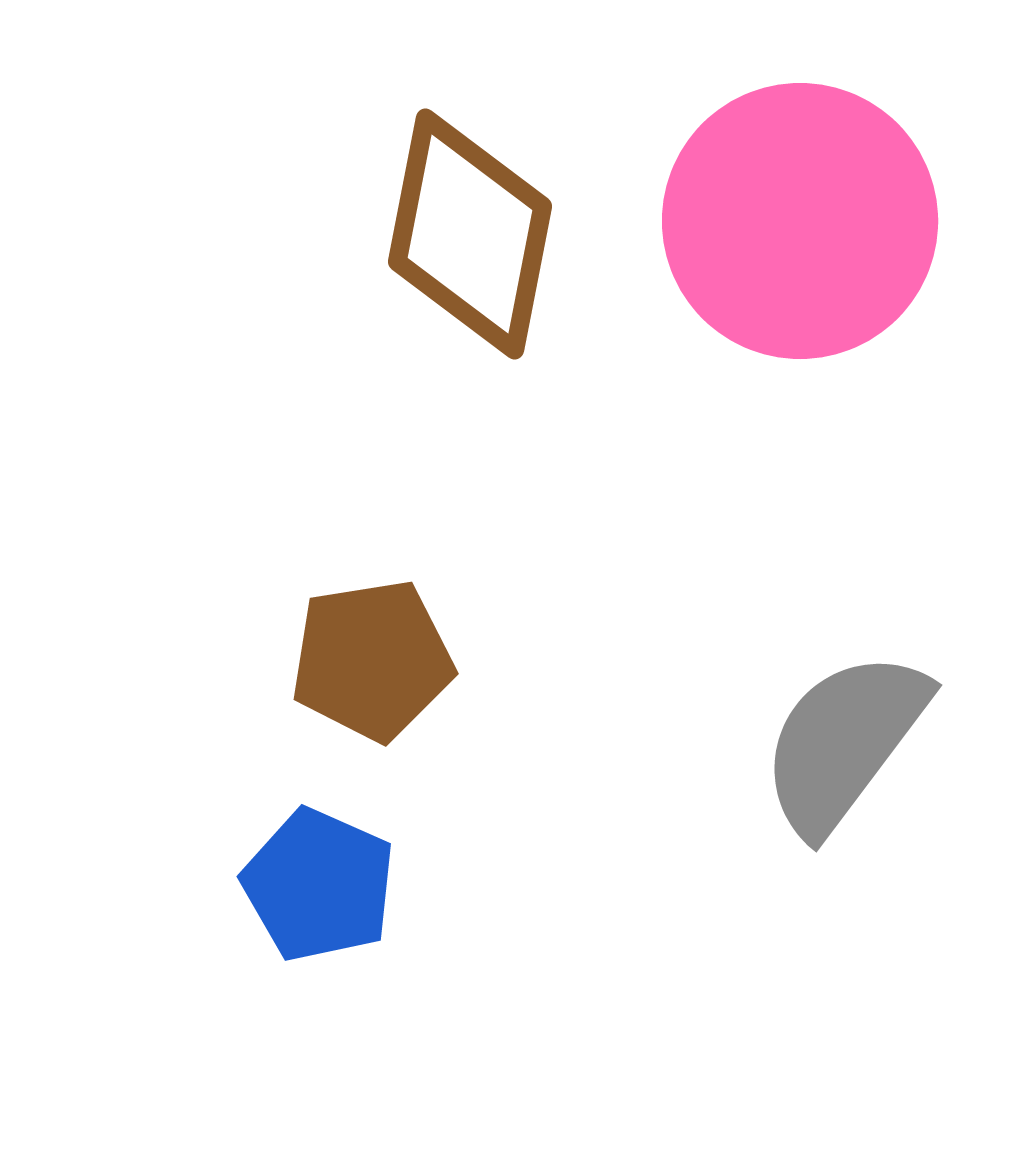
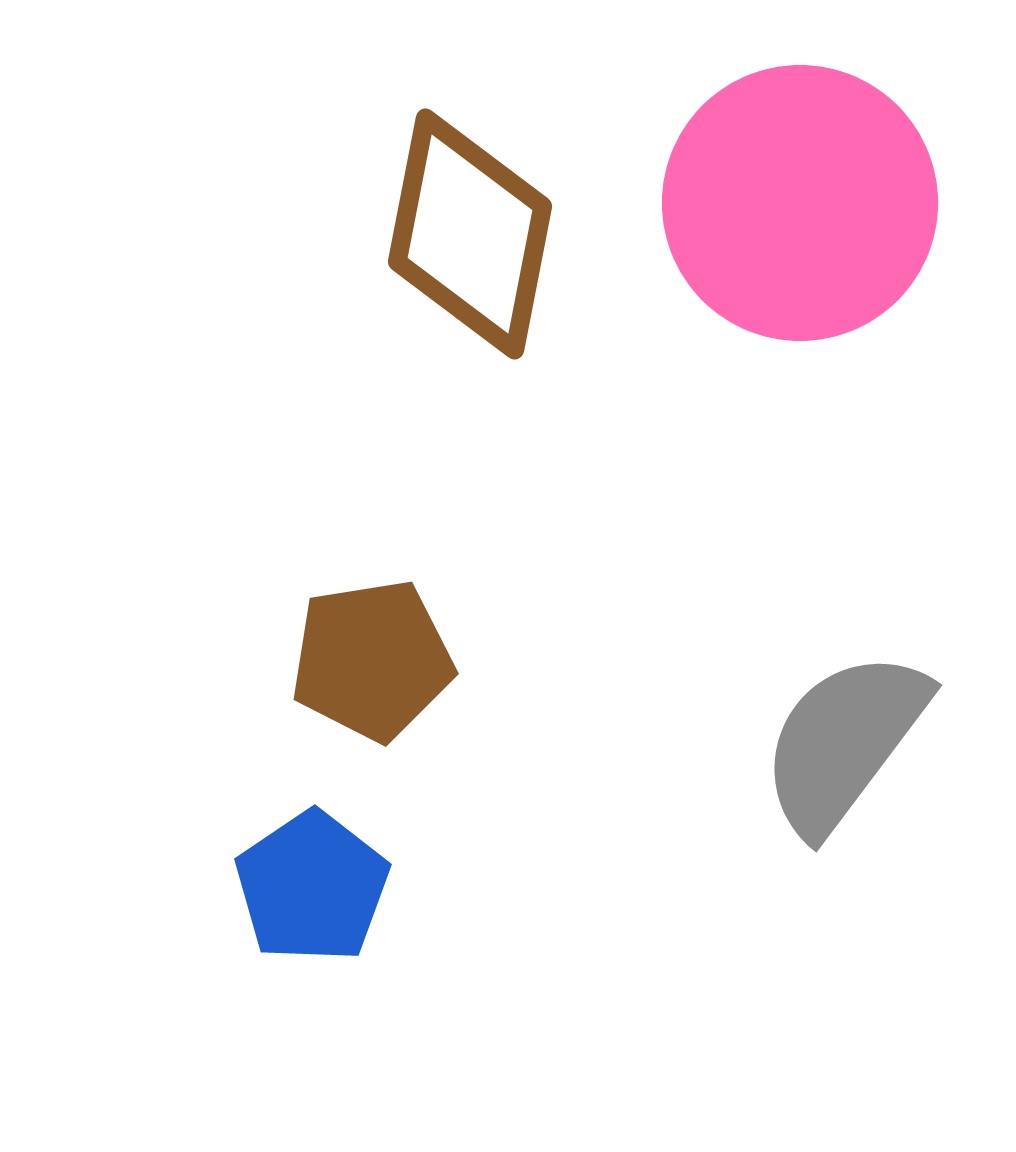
pink circle: moved 18 px up
blue pentagon: moved 7 px left, 2 px down; rotated 14 degrees clockwise
